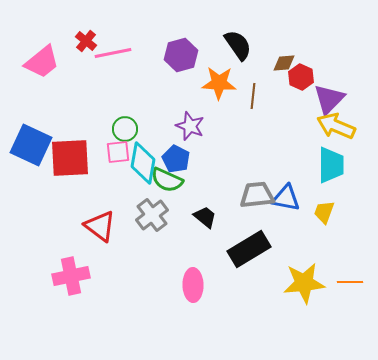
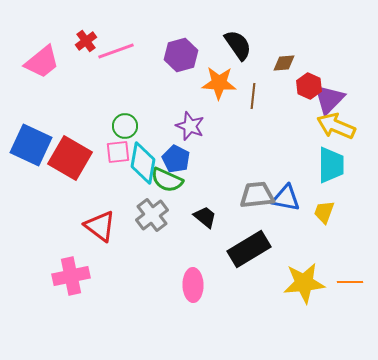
red cross: rotated 15 degrees clockwise
pink line: moved 3 px right, 2 px up; rotated 9 degrees counterclockwise
red hexagon: moved 8 px right, 9 px down
green circle: moved 3 px up
red square: rotated 33 degrees clockwise
